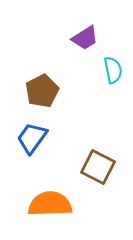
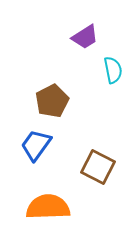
purple trapezoid: moved 1 px up
brown pentagon: moved 10 px right, 10 px down
blue trapezoid: moved 4 px right, 7 px down
orange semicircle: moved 2 px left, 3 px down
